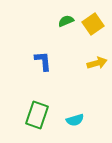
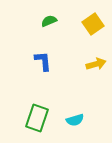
green semicircle: moved 17 px left
yellow arrow: moved 1 px left, 1 px down
green rectangle: moved 3 px down
